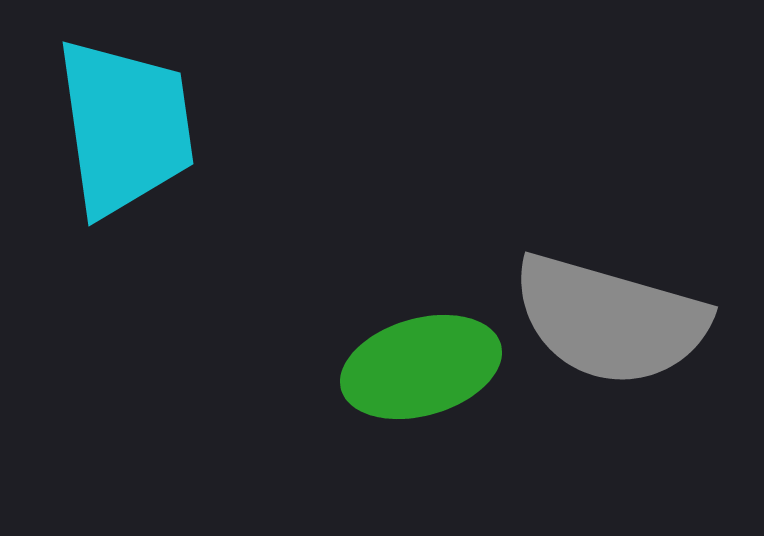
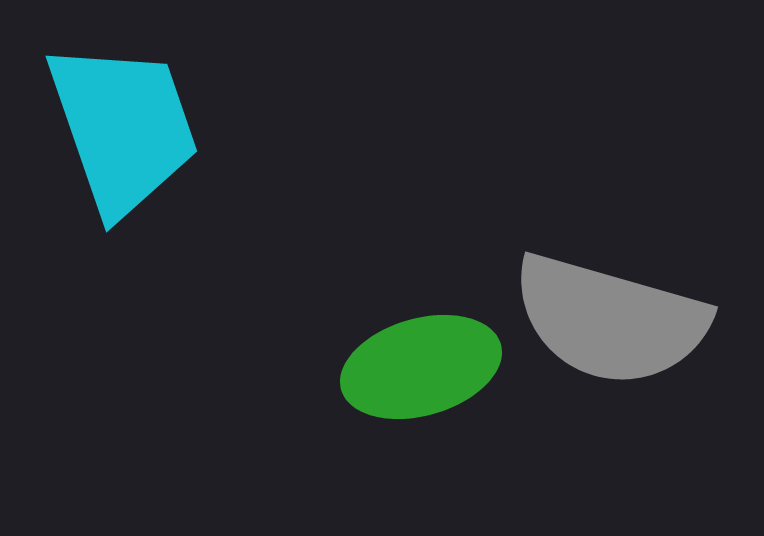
cyan trapezoid: moved 2 px left, 1 px down; rotated 11 degrees counterclockwise
